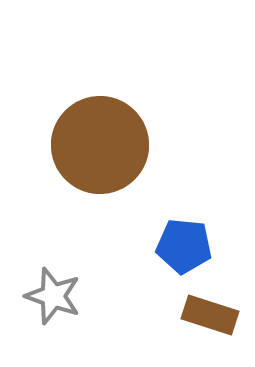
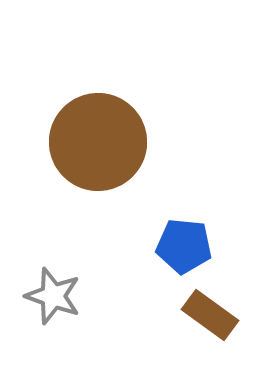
brown circle: moved 2 px left, 3 px up
brown rectangle: rotated 18 degrees clockwise
